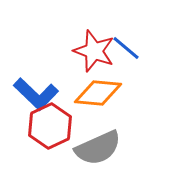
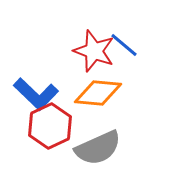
blue line: moved 2 px left, 3 px up
